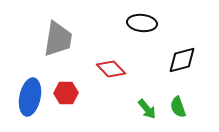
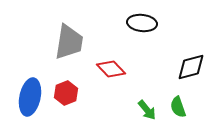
gray trapezoid: moved 11 px right, 3 px down
black diamond: moved 9 px right, 7 px down
red hexagon: rotated 20 degrees counterclockwise
green arrow: moved 1 px down
